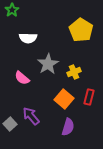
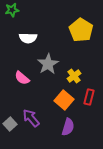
green star: rotated 24 degrees clockwise
yellow cross: moved 4 px down; rotated 16 degrees counterclockwise
orange square: moved 1 px down
purple arrow: moved 2 px down
